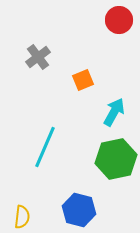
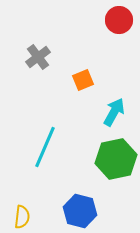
blue hexagon: moved 1 px right, 1 px down
